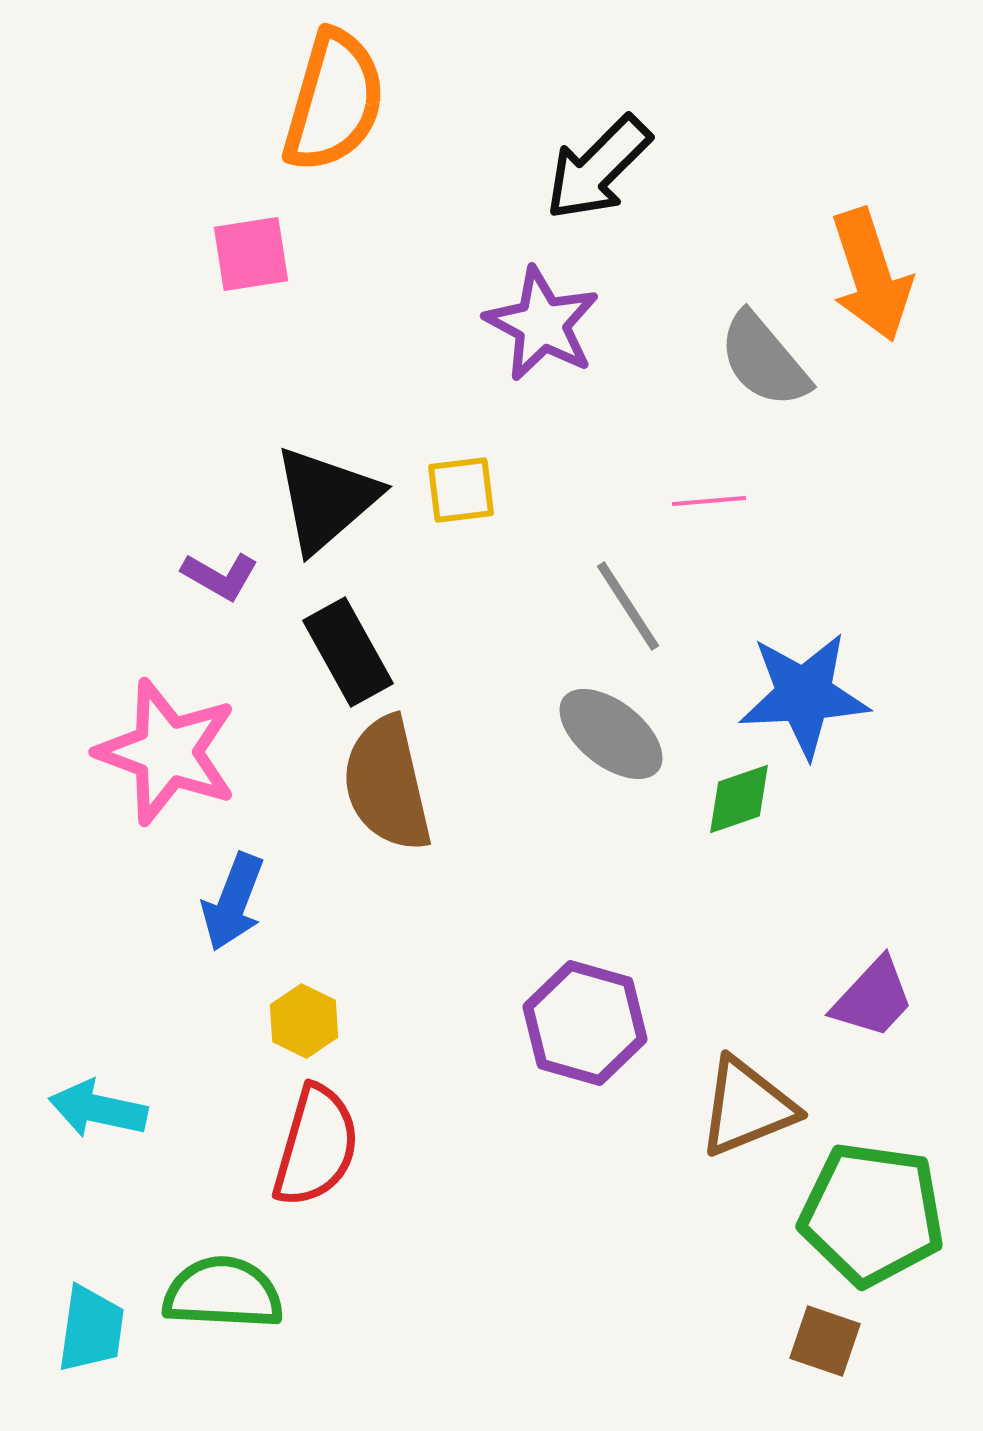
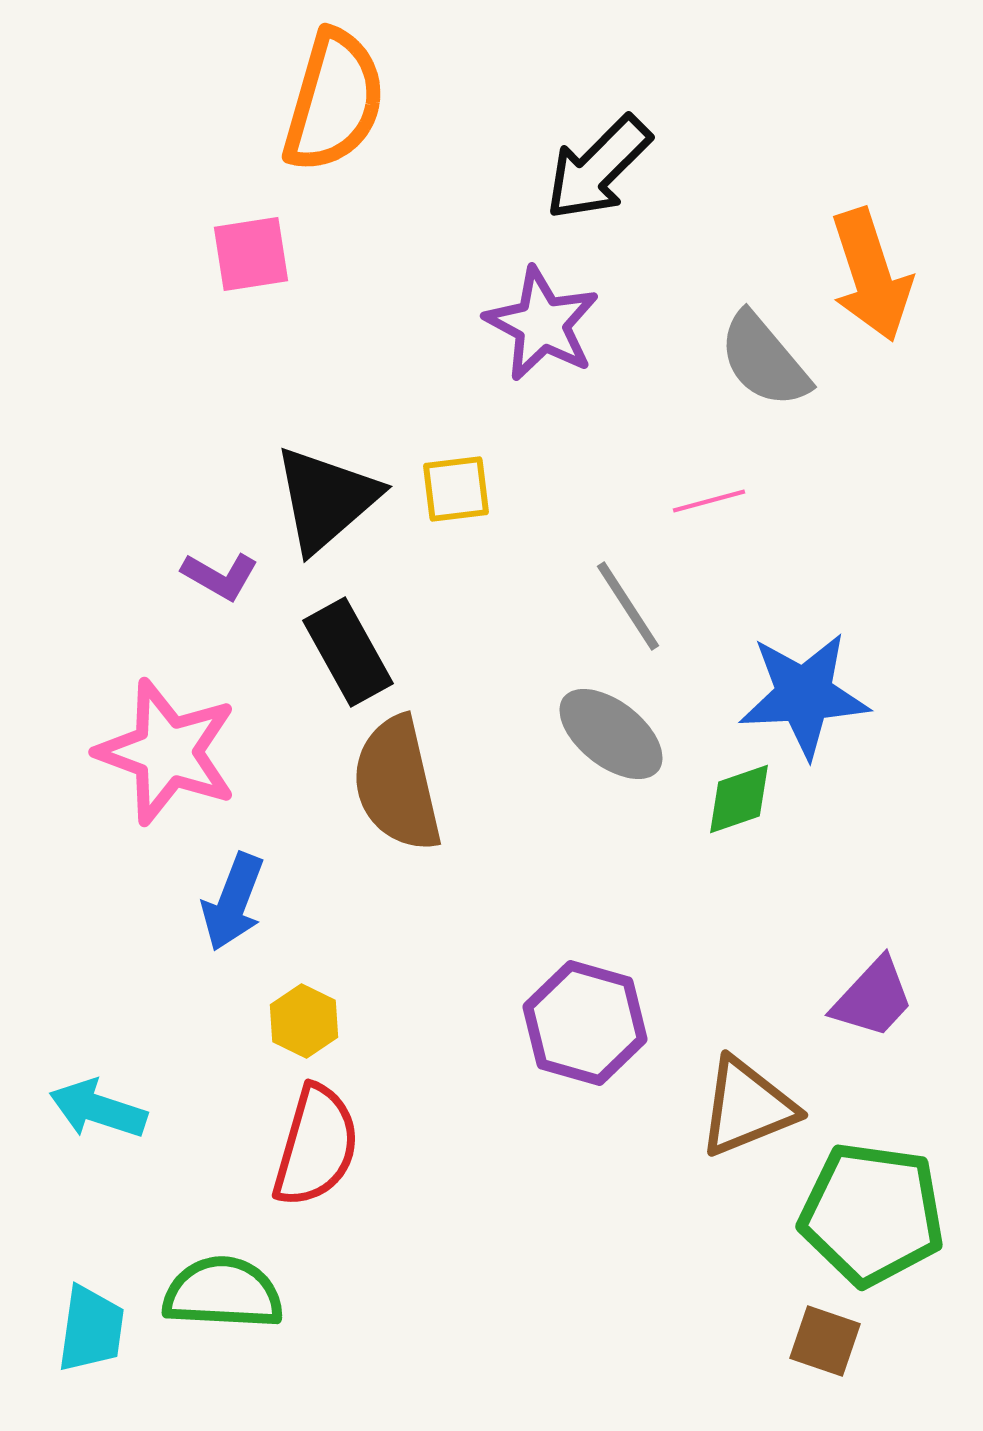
yellow square: moved 5 px left, 1 px up
pink line: rotated 10 degrees counterclockwise
brown semicircle: moved 10 px right
cyan arrow: rotated 6 degrees clockwise
